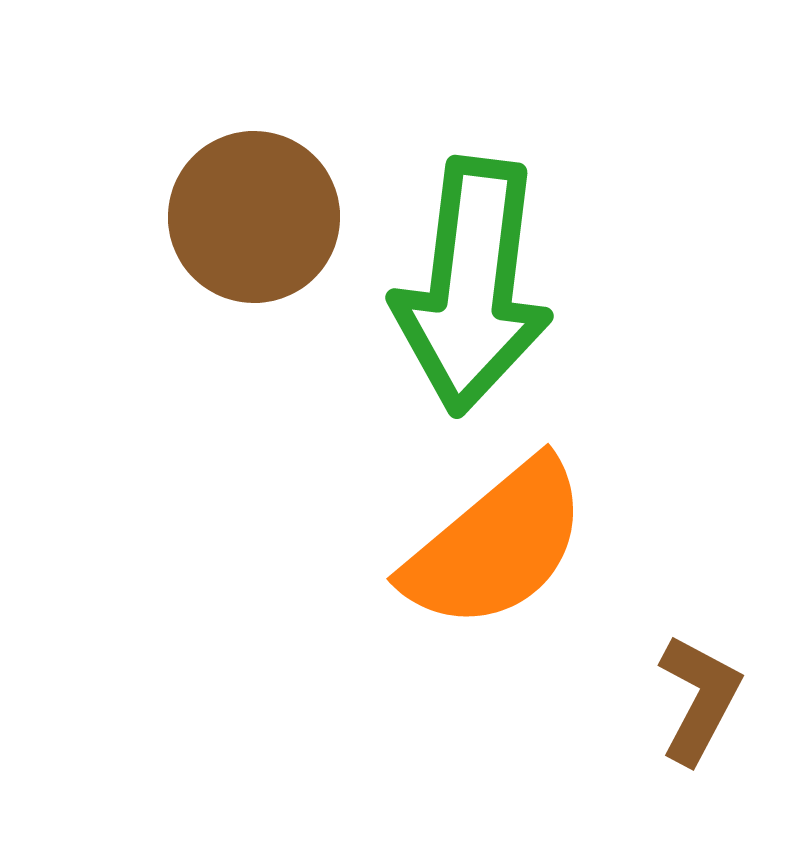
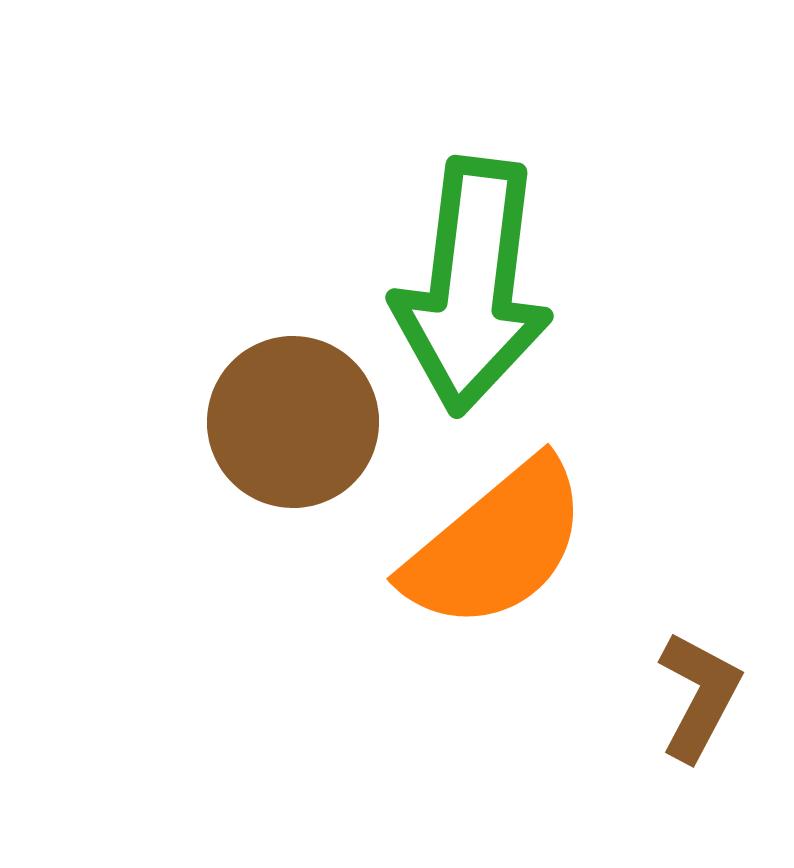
brown circle: moved 39 px right, 205 px down
brown L-shape: moved 3 px up
